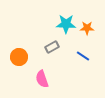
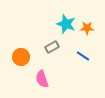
cyan star: rotated 18 degrees clockwise
orange circle: moved 2 px right
